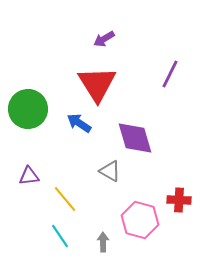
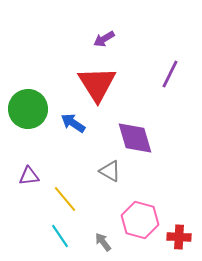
blue arrow: moved 6 px left
red cross: moved 37 px down
gray arrow: rotated 36 degrees counterclockwise
